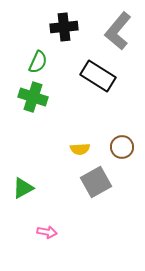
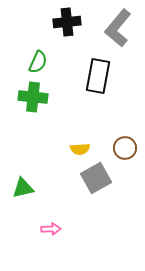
black cross: moved 3 px right, 5 px up
gray L-shape: moved 3 px up
black rectangle: rotated 68 degrees clockwise
green cross: rotated 12 degrees counterclockwise
brown circle: moved 3 px right, 1 px down
gray square: moved 4 px up
green triangle: rotated 15 degrees clockwise
pink arrow: moved 4 px right, 3 px up; rotated 12 degrees counterclockwise
